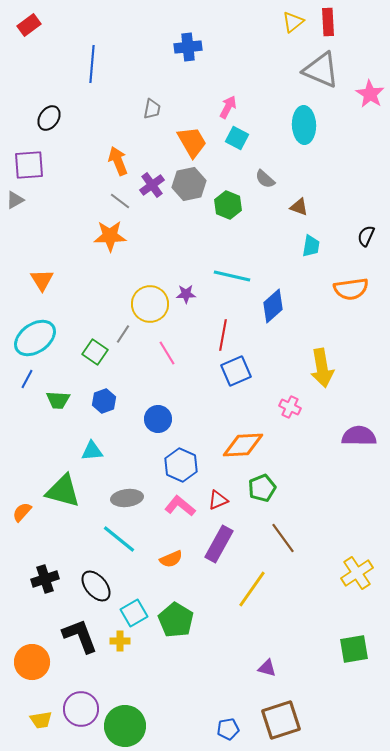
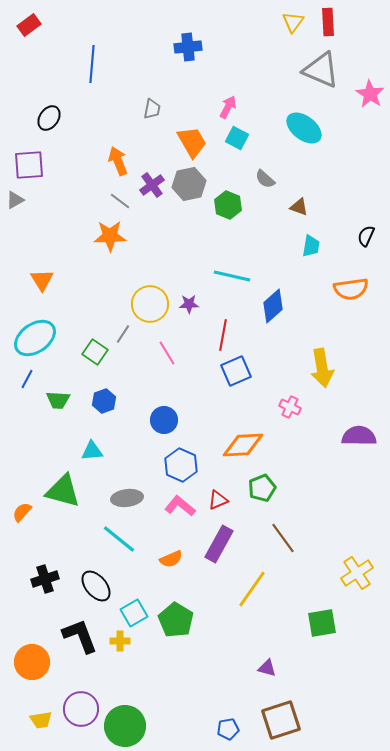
yellow triangle at (293, 22): rotated 15 degrees counterclockwise
cyan ellipse at (304, 125): moved 3 px down; rotated 51 degrees counterclockwise
purple star at (186, 294): moved 3 px right, 10 px down
blue circle at (158, 419): moved 6 px right, 1 px down
green square at (354, 649): moved 32 px left, 26 px up
